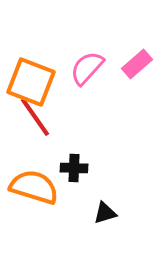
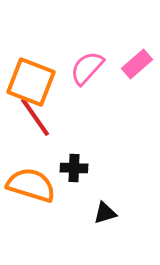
orange semicircle: moved 3 px left, 2 px up
